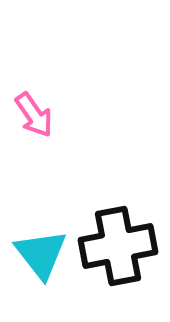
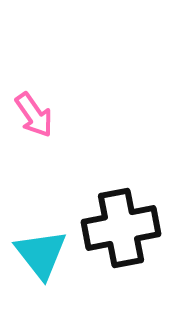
black cross: moved 3 px right, 18 px up
